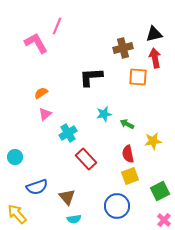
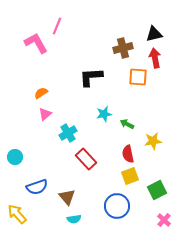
green square: moved 3 px left, 1 px up
